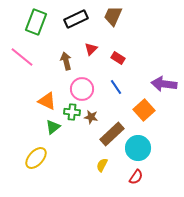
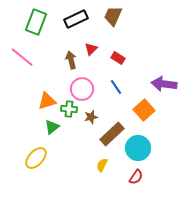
brown arrow: moved 5 px right, 1 px up
orange triangle: rotated 42 degrees counterclockwise
green cross: moved 3 px left, 3 px up
brown star: rotated 24 degrees counterclockwise
green triangle: moved 1 px left
